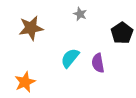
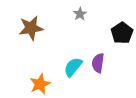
gray star: rotated 16 degrees clockwise
cyan semicircle: moved 3 px right, 9 px down
purple semicircle: rotated 18 degrees clockwise
orange star: moved 15 px right, 2 px down
